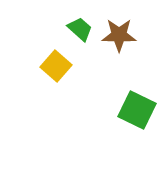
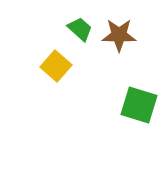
green square: moved 2 px right, 5 px up; rotated 9 degrees counterclockwise
